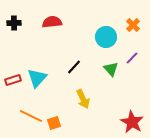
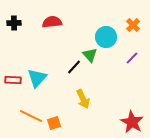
green triangle: moved 21 px left, 14 px up
red rectangle: rotated 21 degrees clockwise
